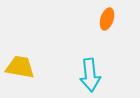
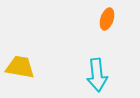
cyan arrow: moved 7 px right
